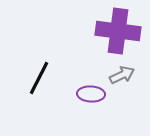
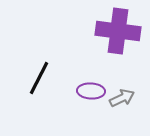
gray arrow: moved 23 px down
purple ellipse: moved 3 px up
